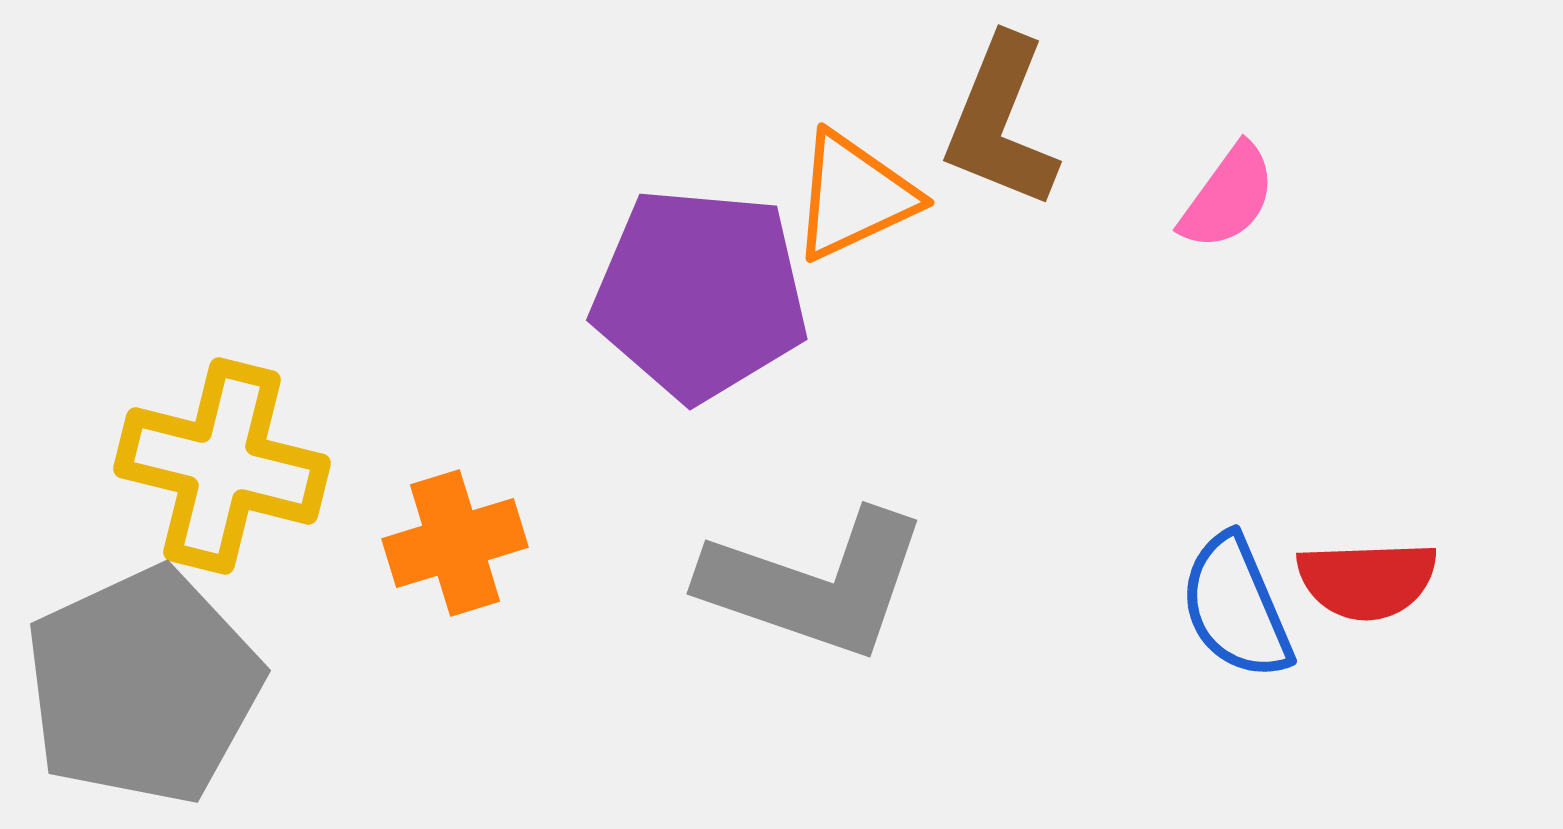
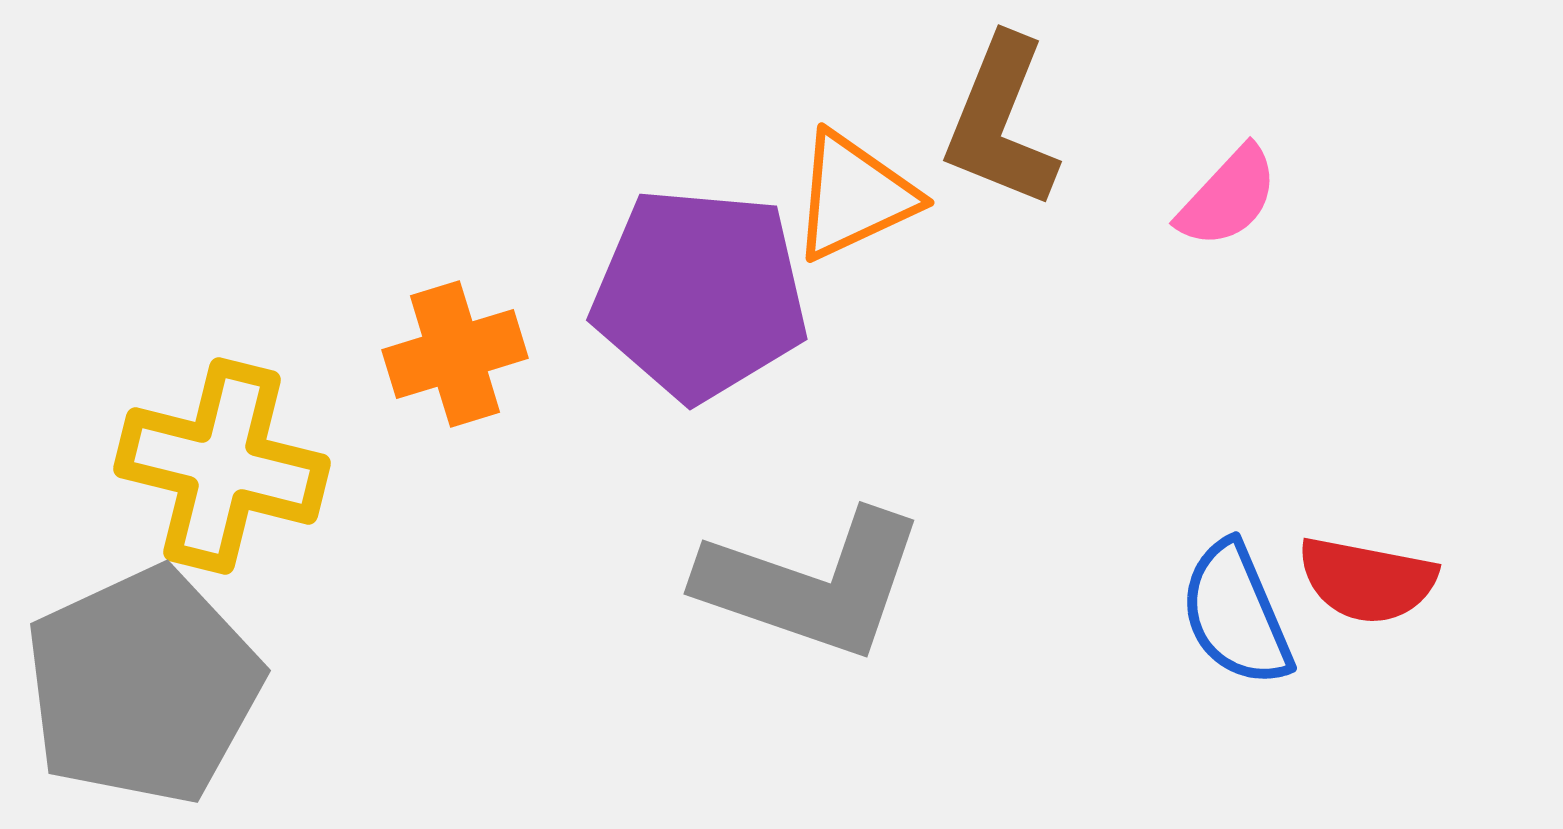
pink semicircle: rotated 7 degrees clockwise
orange cross: moved 189 px up
red semicircle: rotated 13 degrees clockwise
gray L-shape: moved 3 px left
blue semicircle: moved 7 px down
